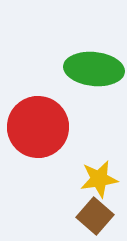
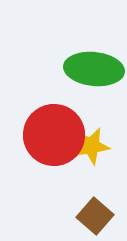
red circle: moved 16 px right, 8 px down
yellow star: moved 8 px left, 33 px up
